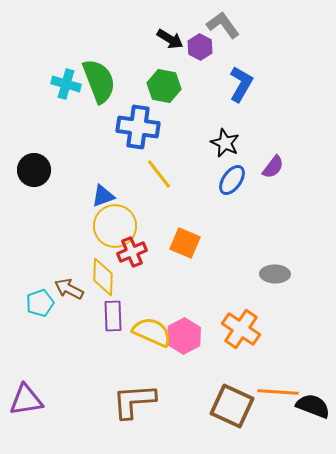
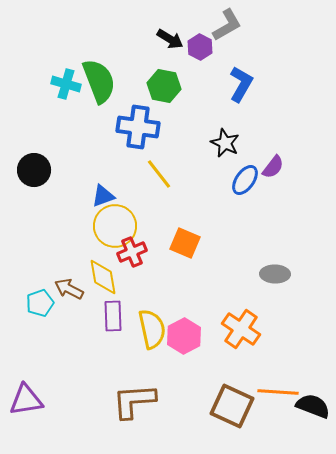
gray L-shape: moved 4 px right; rotated 96 degrees clockwise
blue ellipse: moved 13 px right
yellow diamond: rotated 12 degrees counterclockwise
yellow semicircle: moved 3 px up; rotated 54 degrees clockwise
